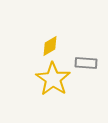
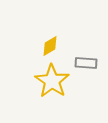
yellow star: moved 1 px left, 2 px down
